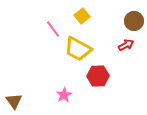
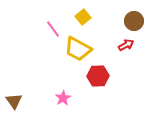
yellow square: moved 1 px right, 1 px down
pink star: moved 1 px left, 3 px down
